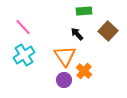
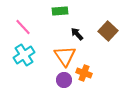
green rectangle: moved 24 px left
orange cross: moved 2 px down; rotated 21 degrees counterclockwise
